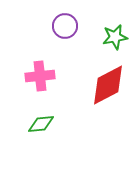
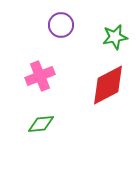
purple circle: moved 4 px left, 1 px up
pink cross: rotated 16 degrees counterclockwise
